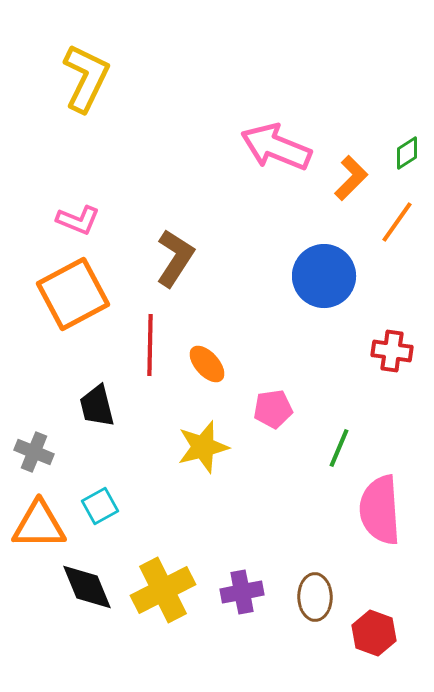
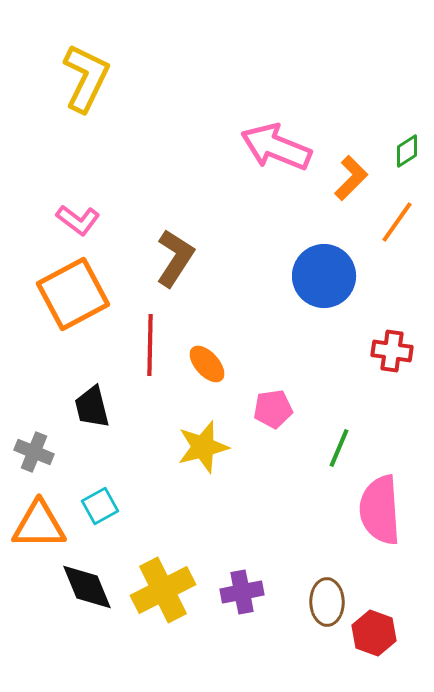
green diamond: moved 2 px up
pink L-shape: rotated 15 degrees clockwise
black trapezoid: moved 5 px left, 1 px down
brown ellipse: moved 12 px right, 5 px down
